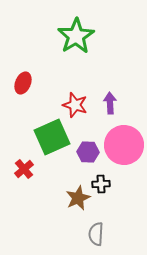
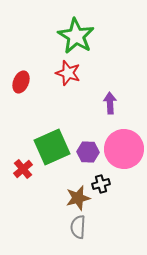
green star: rotated 9 degrees counterclockwise
red ellipse: moved 2 px left, 1 px up
red star: moved 7 px left, 32 px up
green square: moved 10 px down
pink circle: moved 4 px down
red cross: moved 1 px left
black cross: rotated 12 degrees counterclockwise
brown star: rotated 10 degrees clockwise
gray semicircle: moved 18 px left, 7 px up
